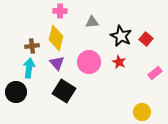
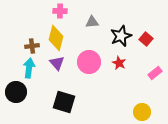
black star: rotated 25 degrees clockwise
red star: moved 1 px down
black square: moved 11 px down; rotated 15 degrees counterclockwise
